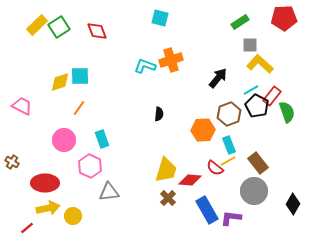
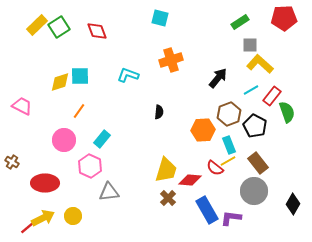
cyan L-shape at (145, 66): moved 17 px left, 9 px down
black pentagon at (257, 106): moved 2 px left, 20 px down
orange line at (79, 108): moved 3 px down
black semicircle at (159, 114): moved 2 px up
cyan rectangle at (102, 139): rotated 60 degrees clockwise
yellow arrow at (48, 208): moved 5 px left, 10 px down; rotated 15 degrees counterclockwise
